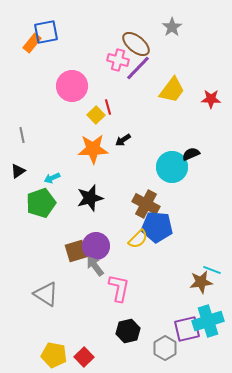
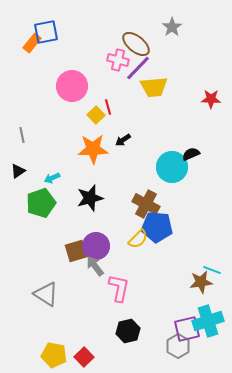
yellow trapezoid: moved 18 px left, 3 px up; rotated 48 degrees clockwise
gray hexagon: moved 13 px right, 2 px up
